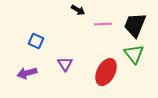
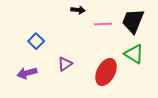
black arrow: rotated 24 degrees counterclockwise
black trapezoid: moved 2 px left, 4 px up
blue square: rotated 21 degrees clockwise
green triangle: rotated 20 degrees counterclockwise
purple triangle: rotated 28 degrees clockwise
